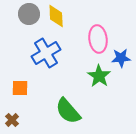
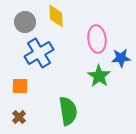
gray circle: moved 4 px left, 8 px down
pink ellipse: moved 1 px left
blue cross: moved 7 px left
orange square: moved 2 px up
green semicircle: rotated 148 degrees counterclockwise
brown cross: moved 7 px right, 3 px up
